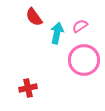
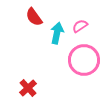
red cross: rotated 30 degrees counterclockwise
